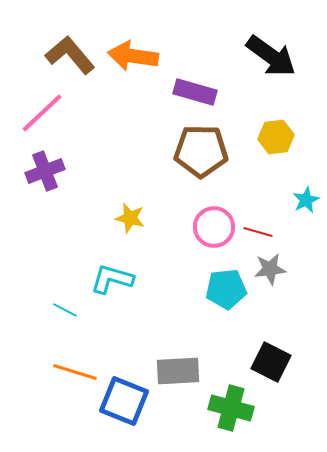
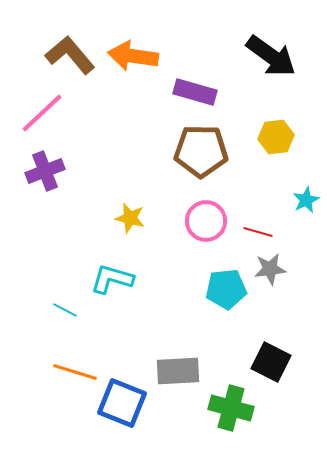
pink circle: moved 8 px left, 6 px up
blue square: moved 2 px left, 2 px down
